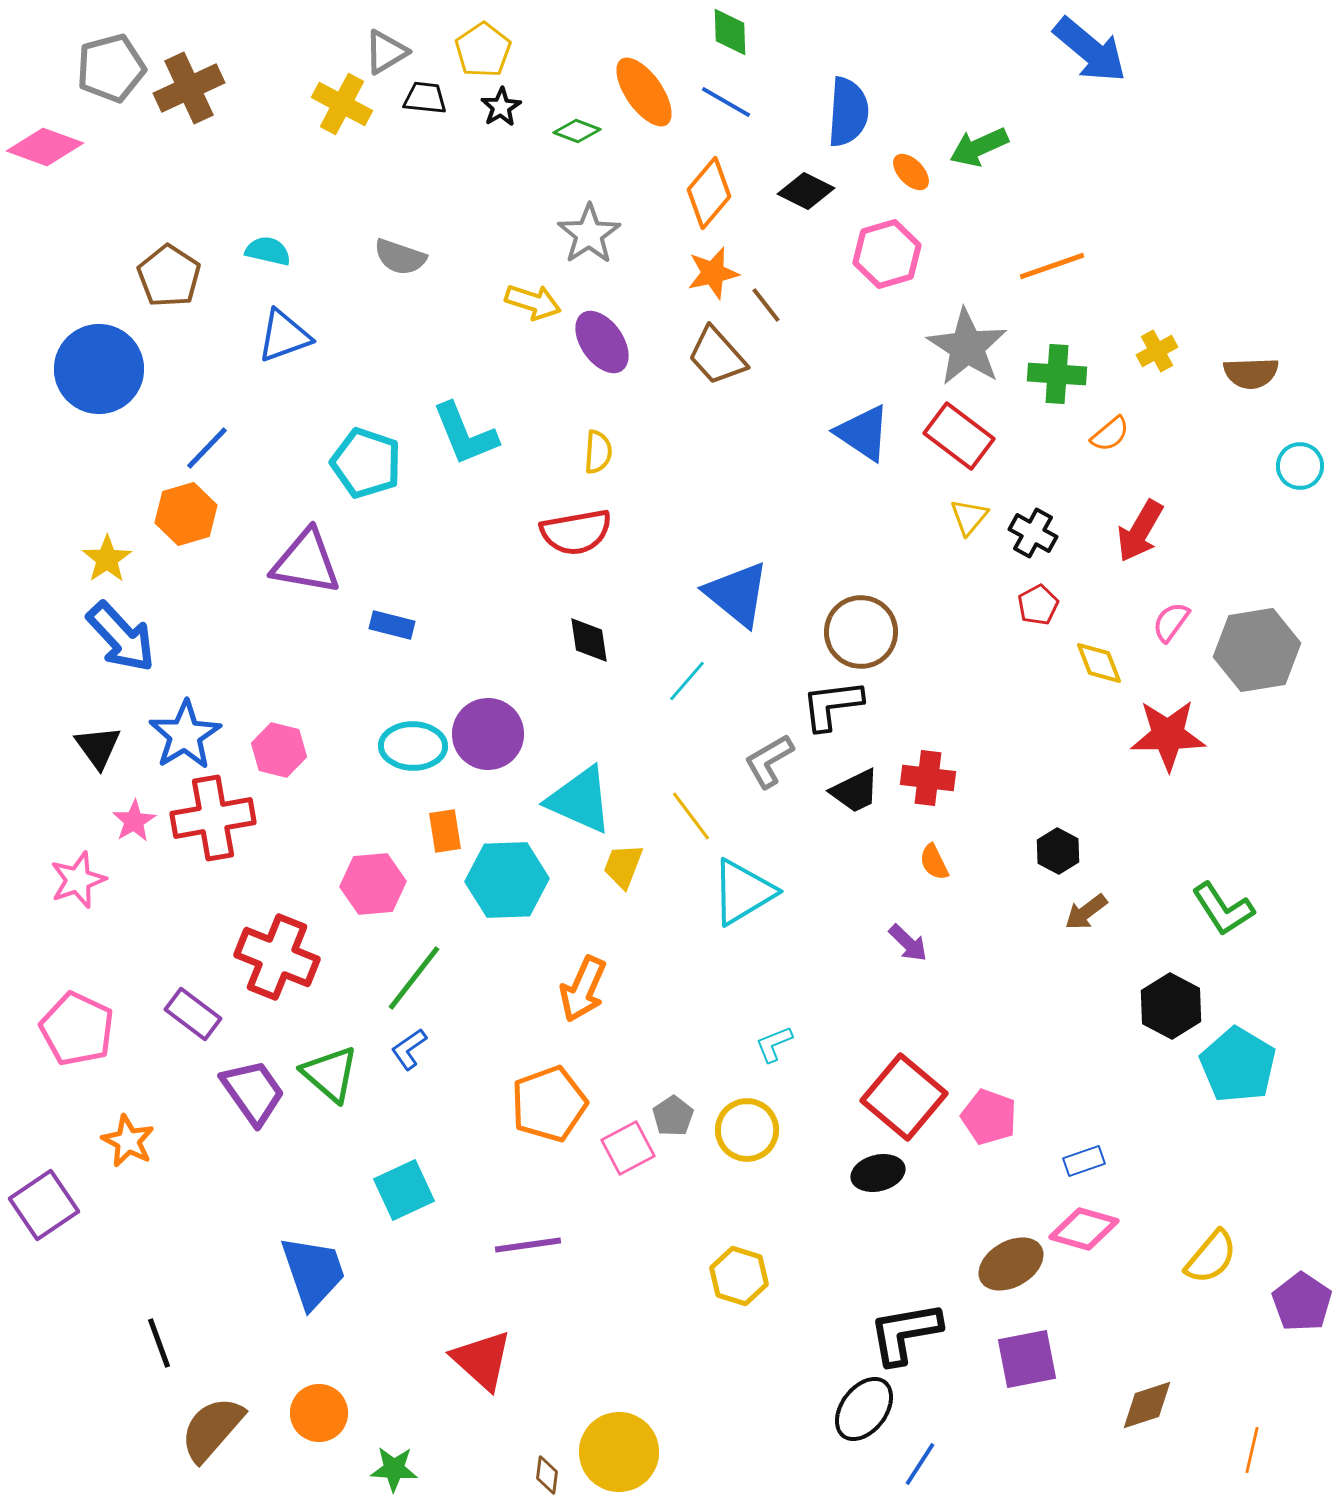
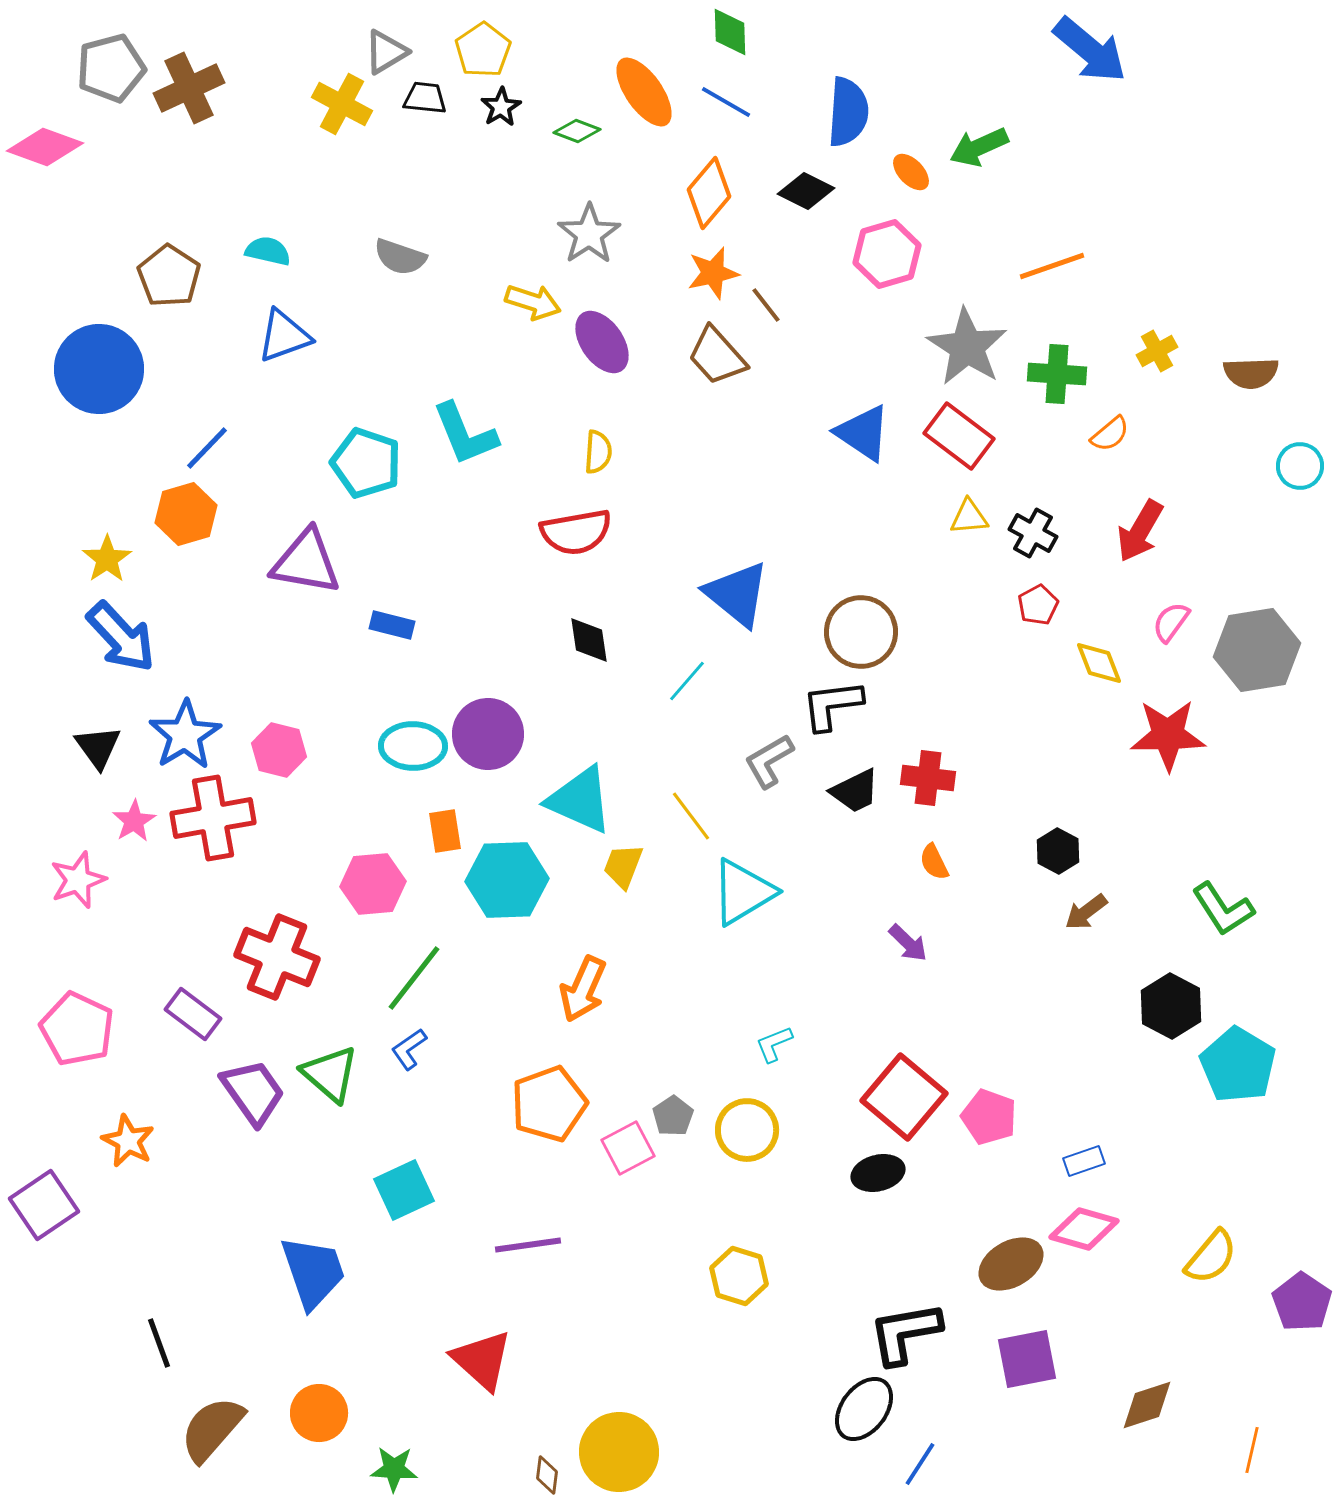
yellow triangle at (969, 517): rotated 45 degrees clockwise
